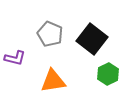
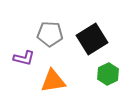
gray pentagon: rotated 20 degrees counterclockwise
black square: rotated 20 degrees clockwise
purple L-shape: moved 9 px right
